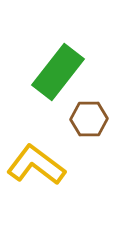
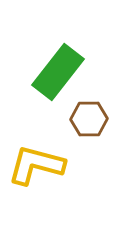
yellow L-shape: rotated 22 degrees counterclockwise
